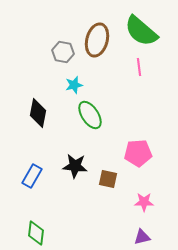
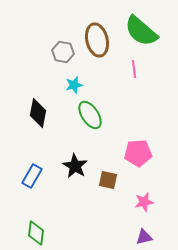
brown ellipse: rotated 28 degrees counterclockwise
pink line: moved 5 px left, 2 px down
black star: rotated 25 degrees clockwise
brown square: moved 1 px down
pink star: rotated 12 degrees counterclockwise
purple triangle: moved 2 px right
